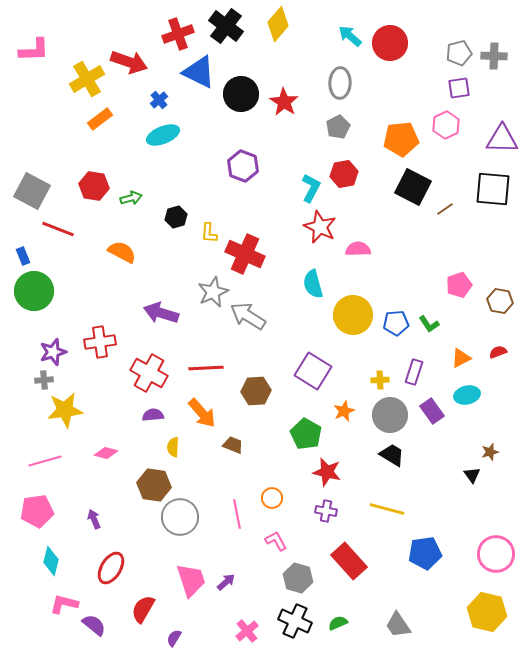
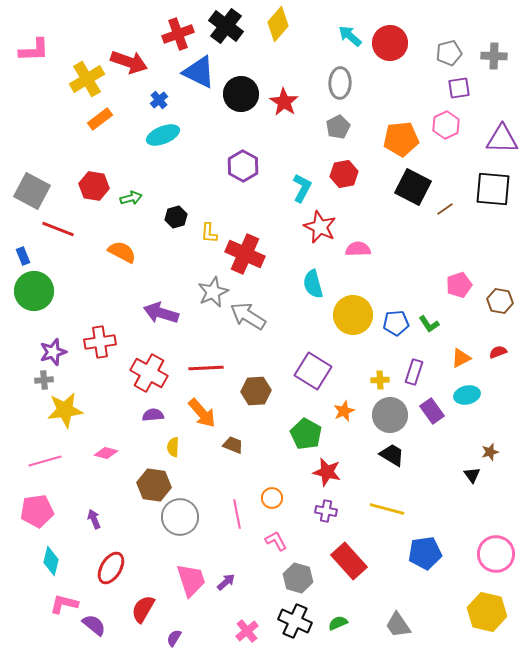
gray pentagon at (459, 53): moved 10 px left
purple hexagon at (243, 166): rotated 8 degrees clockwise
cyan L-shape at (311, 188): moved 9 px left
